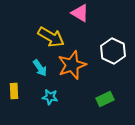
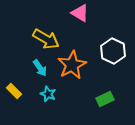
yellow arrow: moved 5 px left, 2 px down
orange star: rotated 8 degrees counterclockwise
yellow rectangle: rotated 42 degrees counterclockwise
cyan star: moved 2 px left, 3 px up; rotated 14 degrees clockwise
